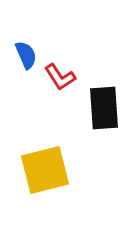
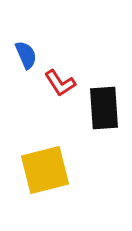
red L-shape: moved 6 px down
